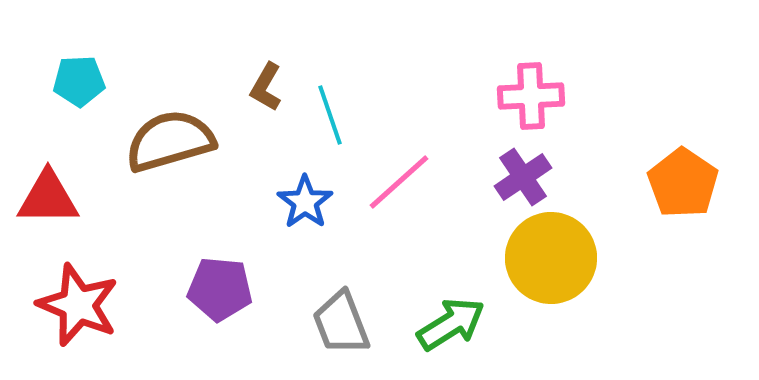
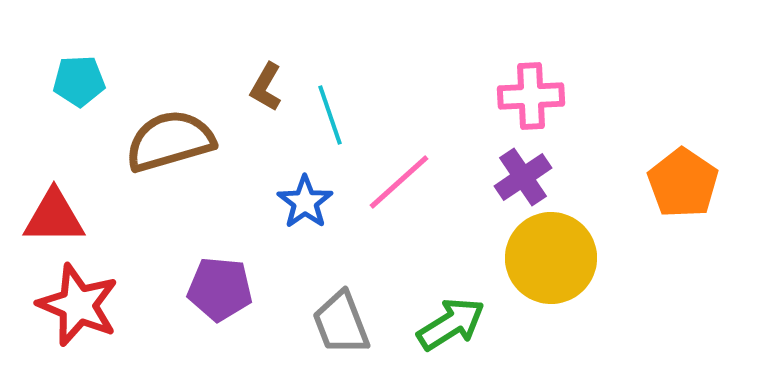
red triangle: moved 6 px right, 19 px down
